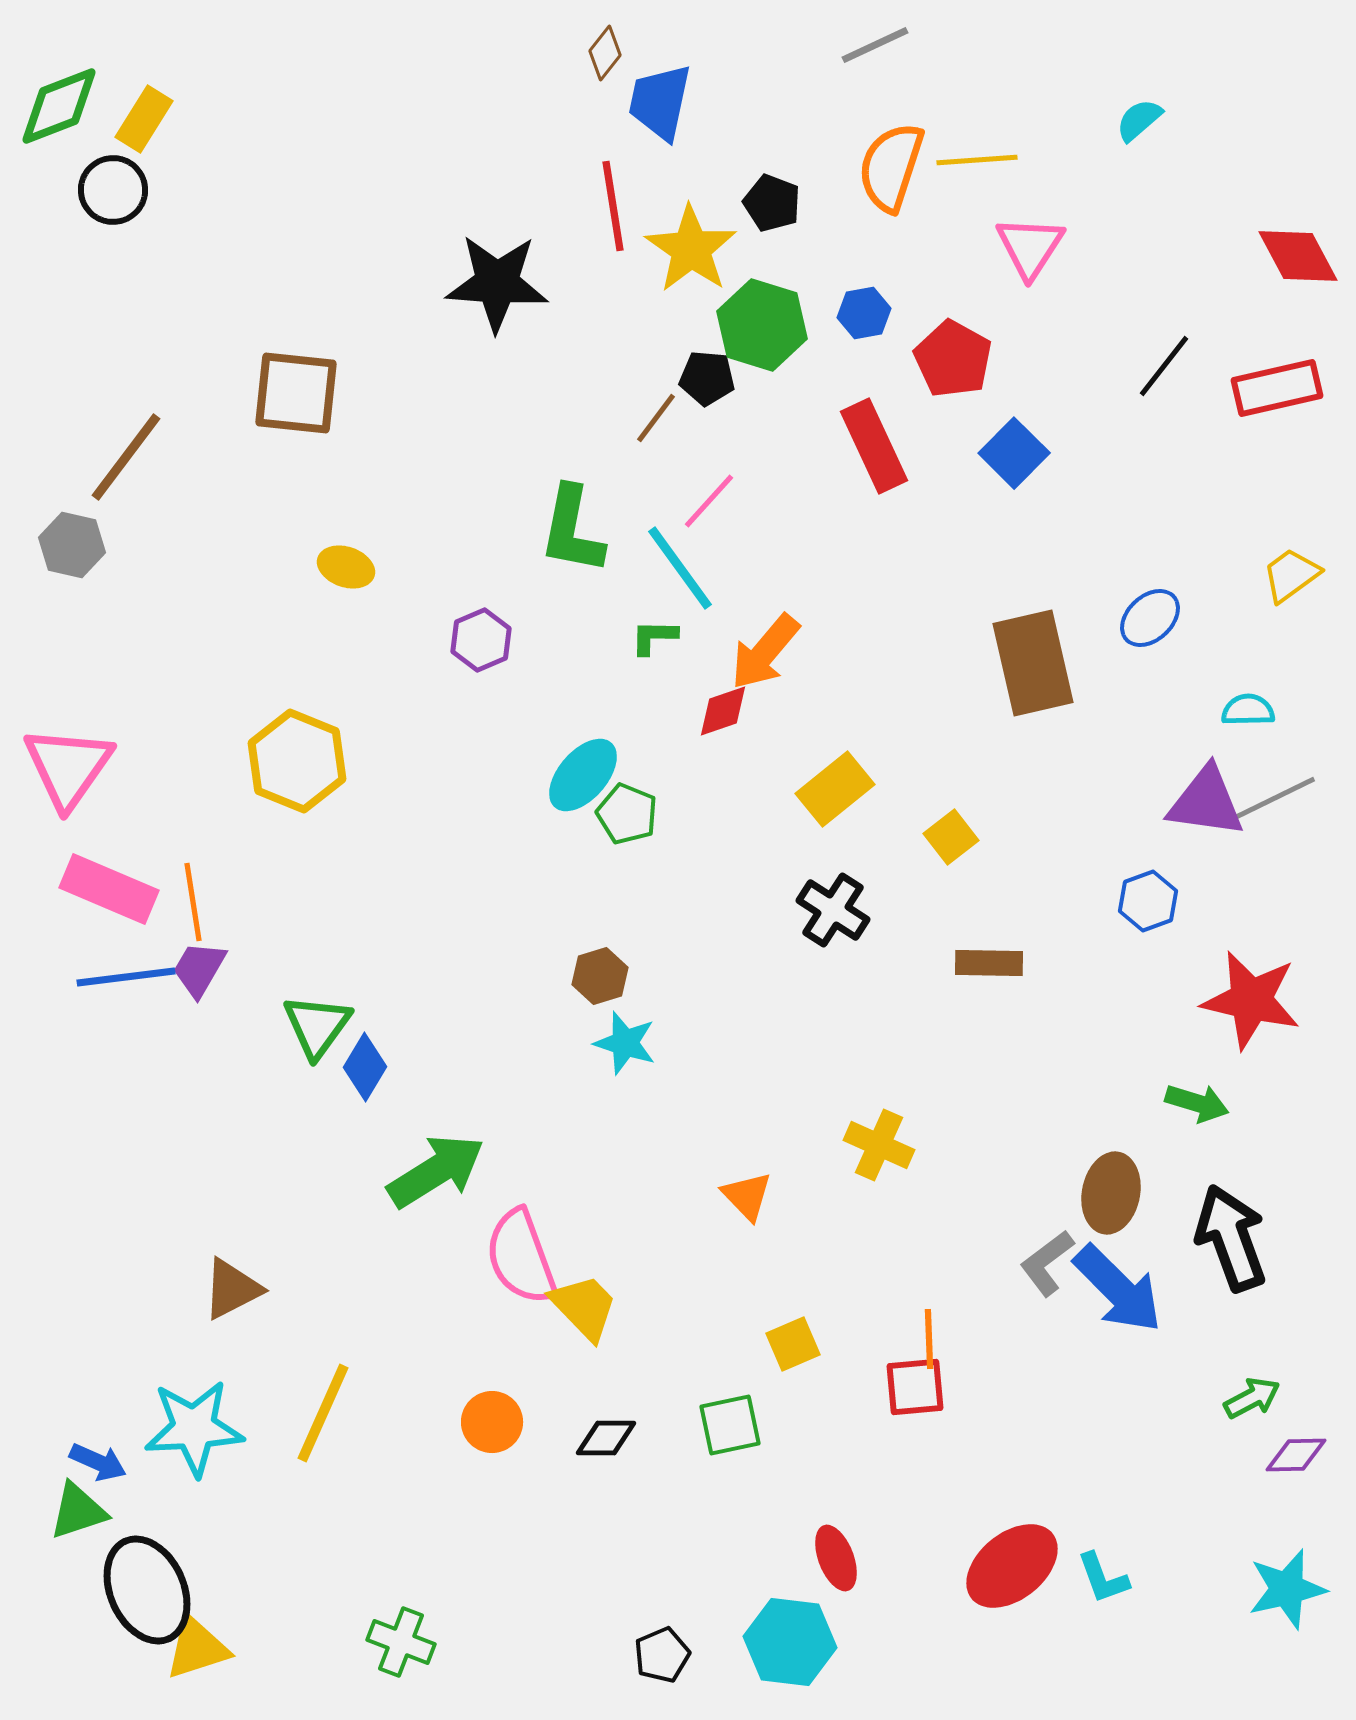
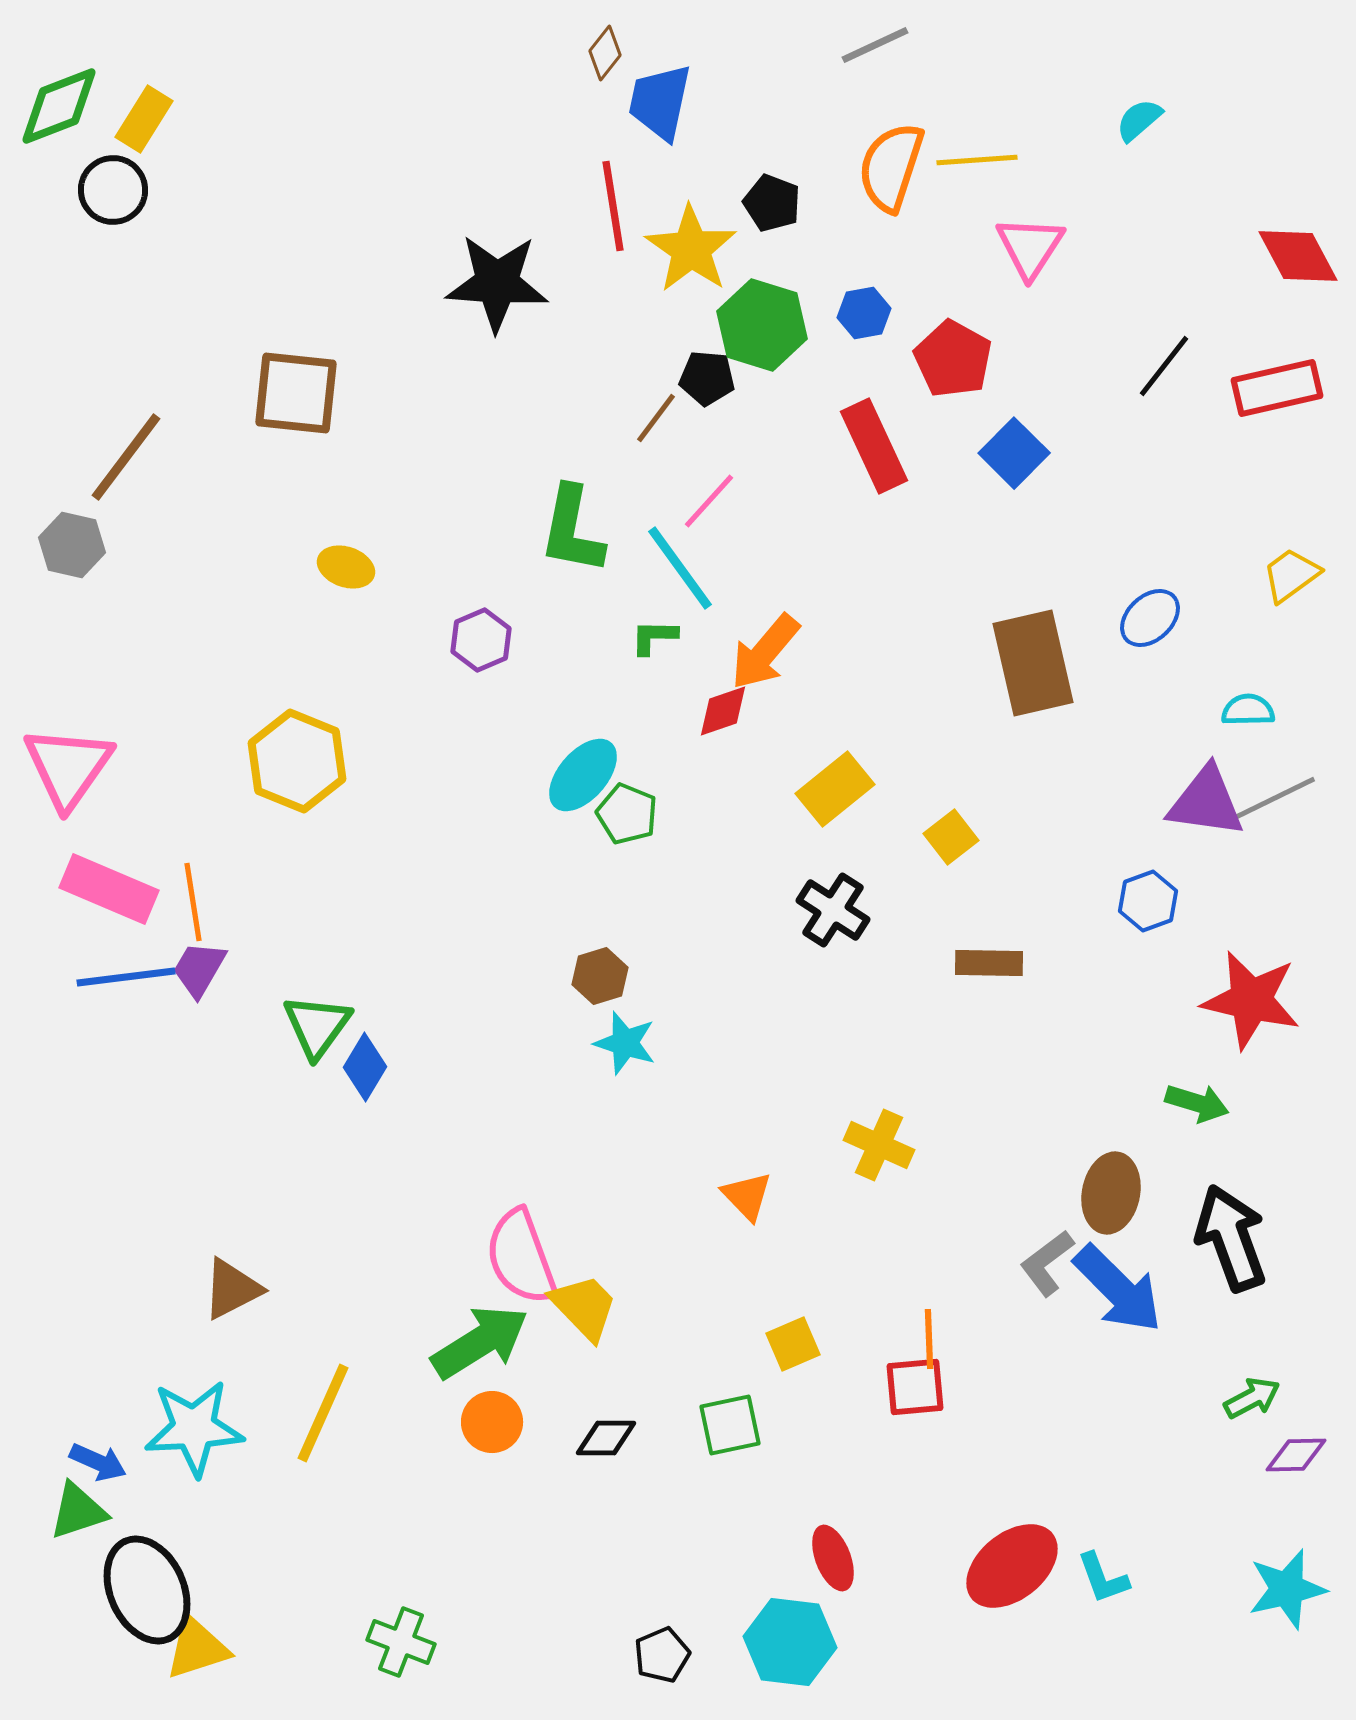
green arrow at (436, 1171): moved 44 px right, 171 px down
red ellipse at (836, 1558): moved 3 px left
